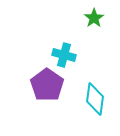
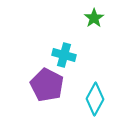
purple pentagon: rotated 8 degrees counterclockwise
cyan diamond: rotated 20 degrees clockwise
